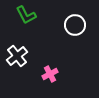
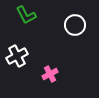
white cross: rotated 10 degrees clockwise
